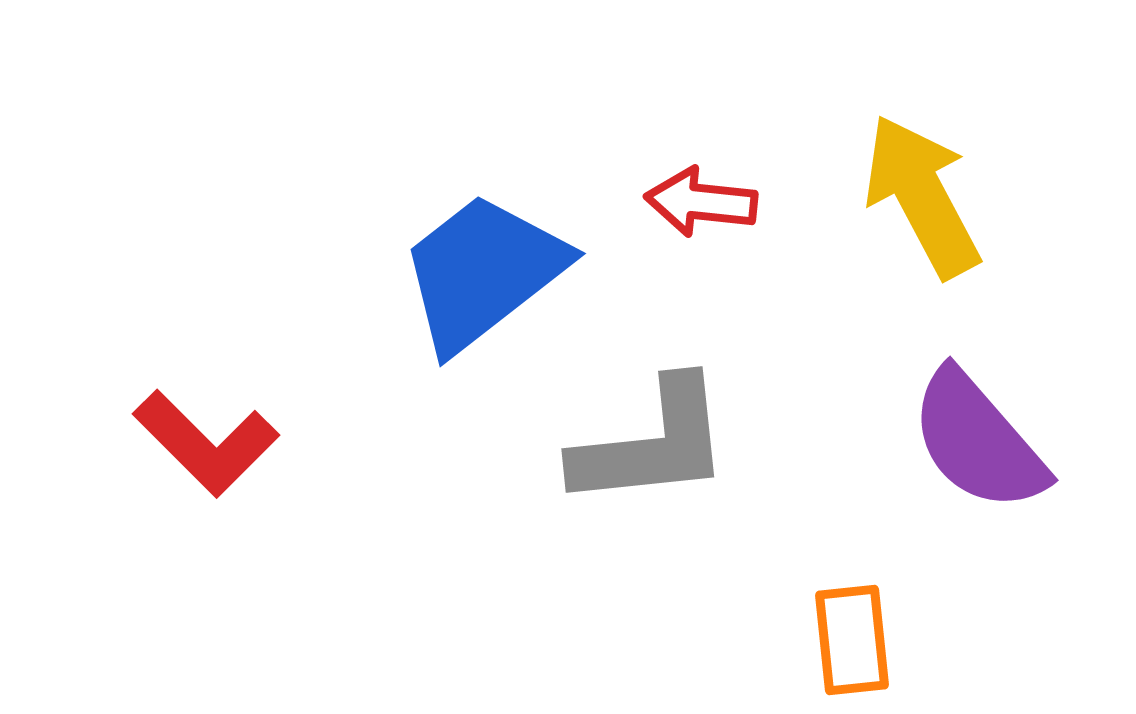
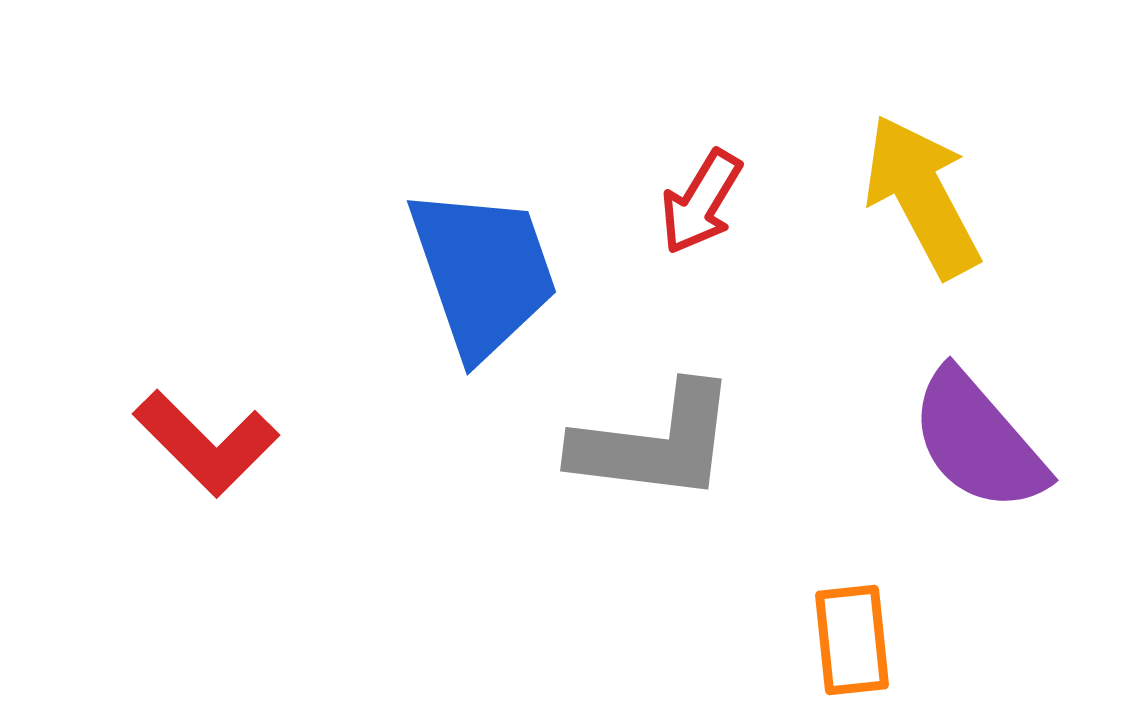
red arrow: rotated 65 degrees counterclockwise
blue trapezoid: rotated 109 degrees clockwise
gray L-shape: moved 3 px right, 1 px up; rotated 13 degrees clockwise
